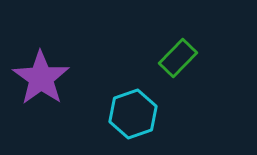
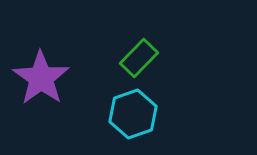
green rectangle: moved 39 px left
